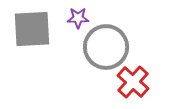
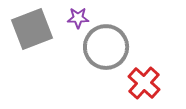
gray square: rotated 18 degrees counterclockwise
red cross: moved 11 px right, 1 px down
